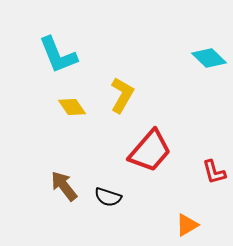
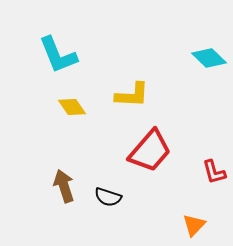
yellow L-shape: moved 10 px right; rotated 63 degrees clockwise
brown arrow: rotated 20 degrees clockwise
orange triangle: moved 7 px right; rotated 15 degrees counterclockwise
